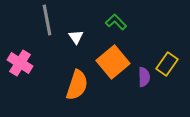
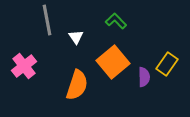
green L-shape: moved 1 px up
pink cross: moved 4 px right, 3 px down; rotated 20 degrees clockwise
